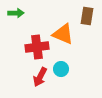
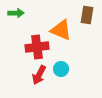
brown rectangle: moved 1 px up
orange triangle: moved 2 px left, 4 px up
red arrow: moved 1 px left, 2 px up
